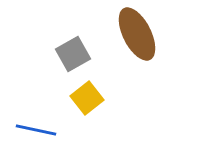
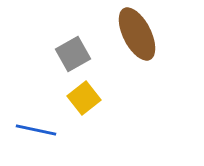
yellow square: moved 3 px left
